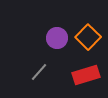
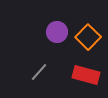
purple circle: moved 6 px up
red rectangle: rotated 32 degrees clockwise
